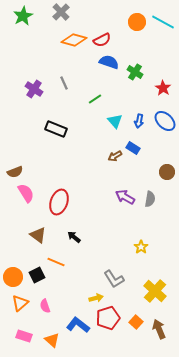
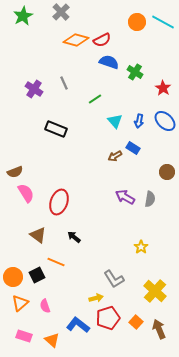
orange diamond at (74, 40): moved 2 px right
